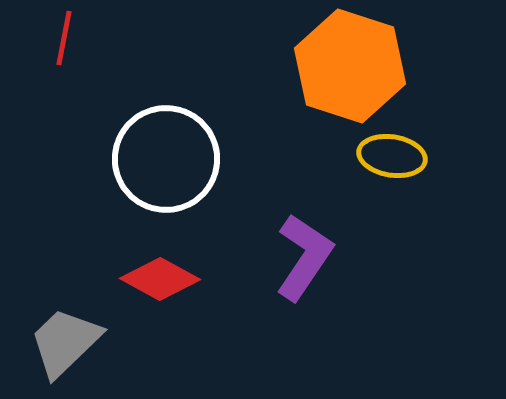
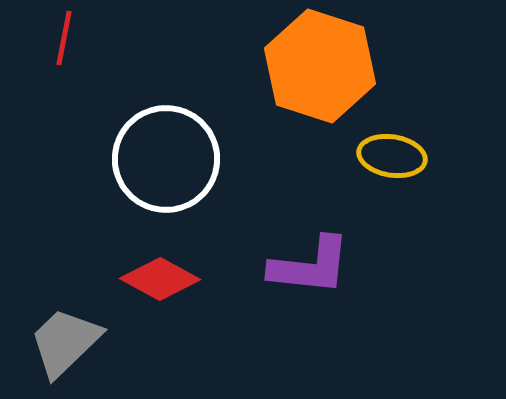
orange hexagon: moved 30 px left
purple L-shape: moved 6 px right, 9 px down; rotated 62 degrees clockwise
